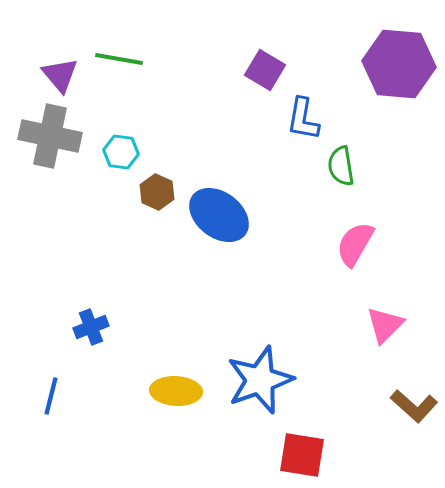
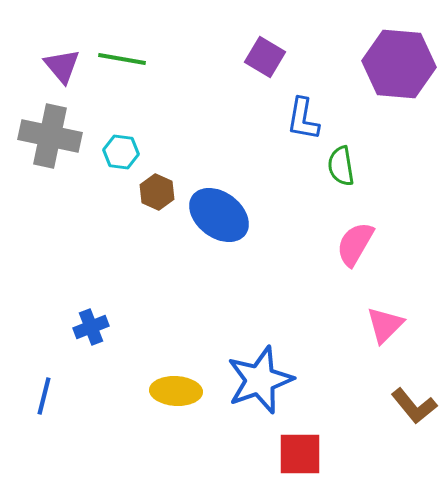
green line: moved 3 px right
purple square: moved 13 px up
purple triangle: moved 2 px right, 9 px up
blue line: moved 7 px left
brown L-shape: rotated 9 degrees clockwise
red square: moved 2 px left, 1 px up; rotated 9 degrees counterclockwise
